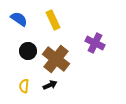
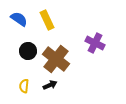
yellow rectangle: moved 6 px left
